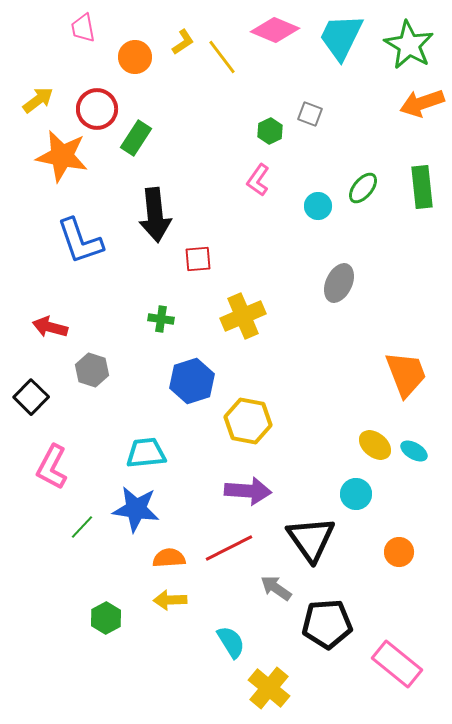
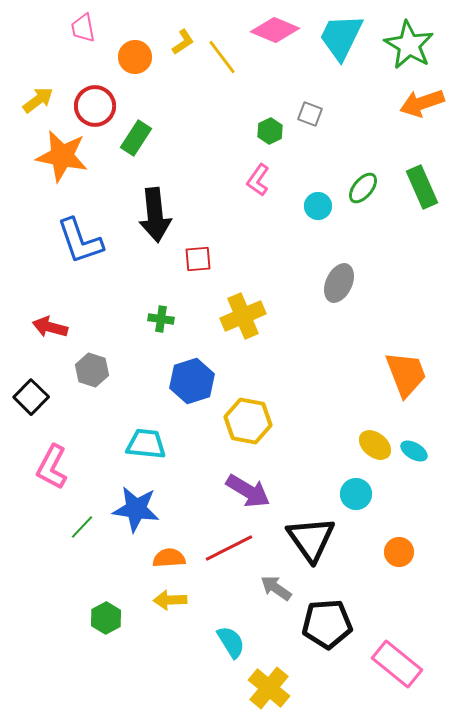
red circle at (97, 109): moved 2 px left, 3 px up
green rectangle at (422, 187): rotated 18 degrees counterclockwise
cyan trapezoid at (146, 453): moved 9 px up; rotated 12 degrees clockwise
purple arrow at (248, 491): rotated 27 degrees clockwise
